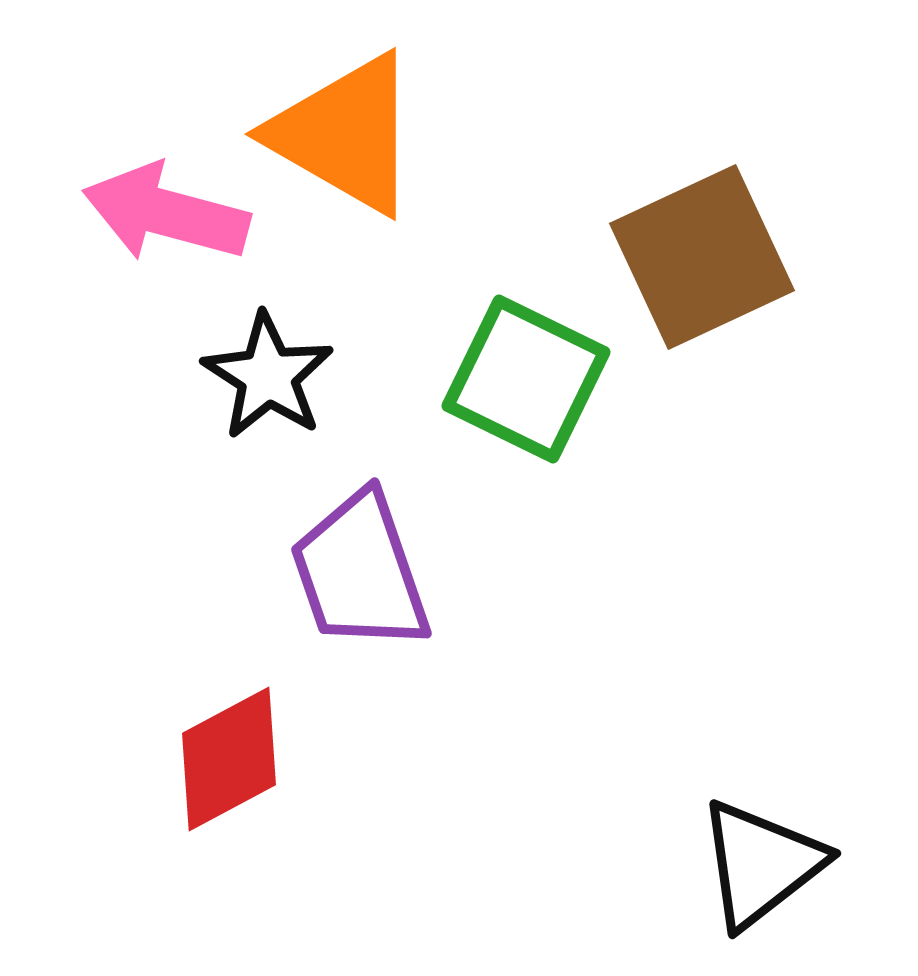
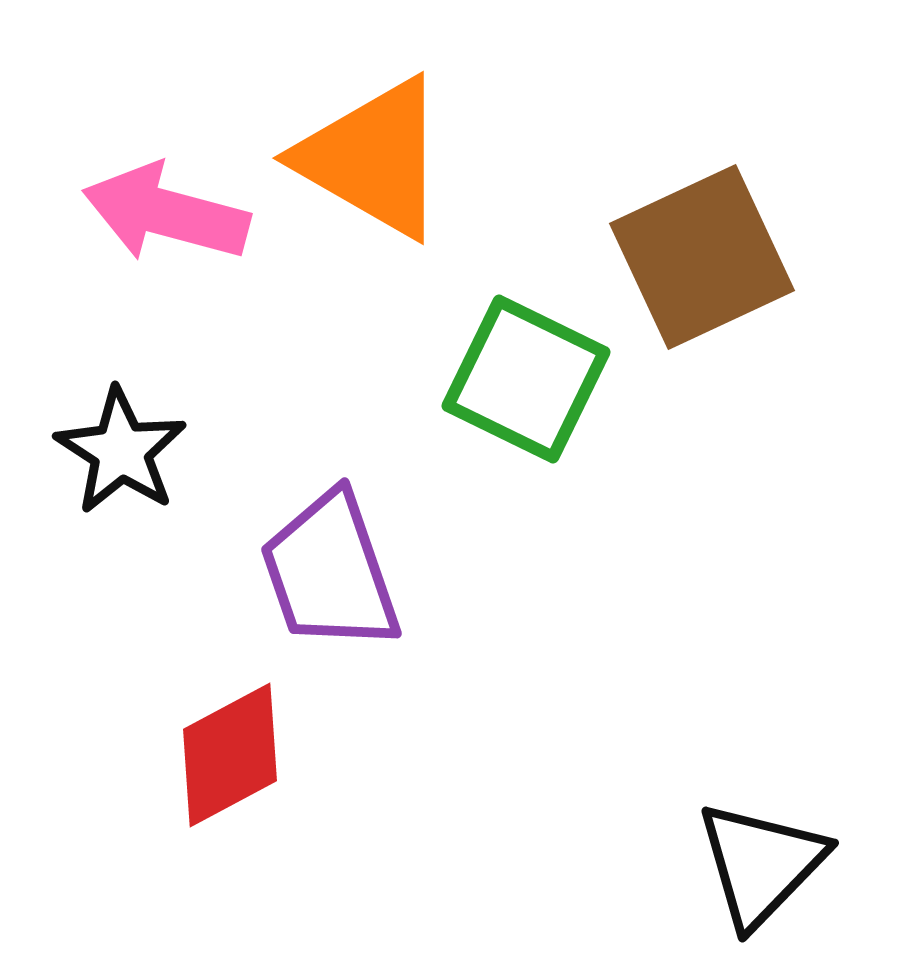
orange triangle: moved 28 px right, 24 px down
black star: moved 147 px left, 75 px down
purple trapezoid: moved 30 px left
red diamond: moved 1 px right, 4 px up
black triangle: rotated 8 degrees counterclockwise
